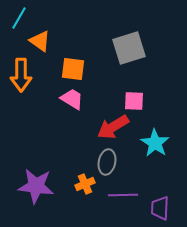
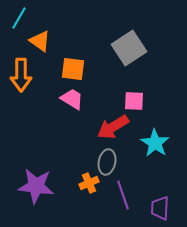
gray square: rotated 16 degrees counterclockwise
orange cross: moved 4 px right, 1 px up
purple line: rotated 72 degrees clockwise
